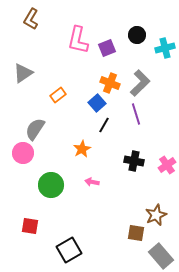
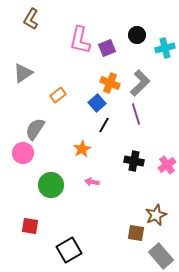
pink L-shape: moved 2 px right
